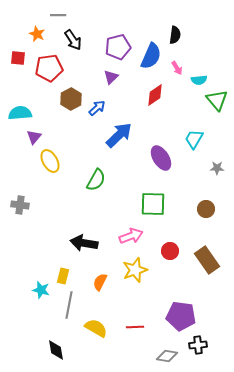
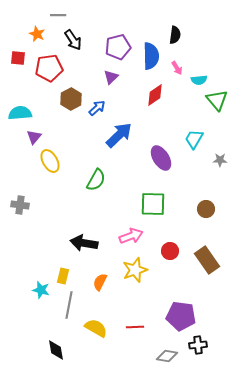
blue semicircle at (151, 56): rotated 24 degrees counterclockwise
gray star at (217, 168): moved 3 px right, 8 px up
